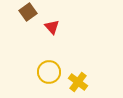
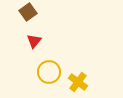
red triangle: moved 18 px left, 14 px down; rotated 21 degrees clockwise
